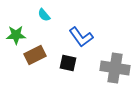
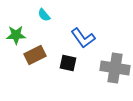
blue L-shape: moved 2 px right, 1 px down
